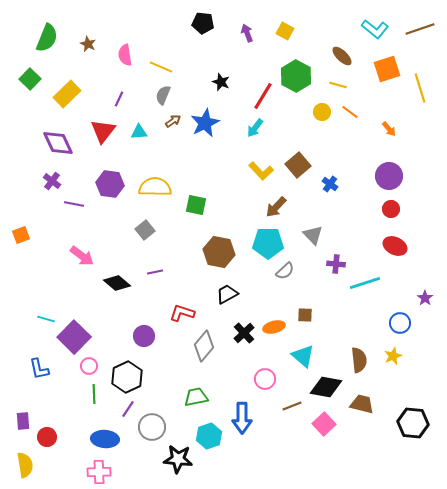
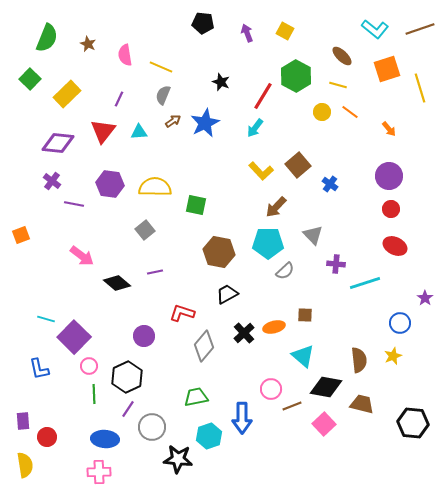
purple diamond at (58, 143): rotated 60 degrees counterclockwise
pink circle at (265, 379): moved 6 px right, 10 px down
